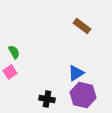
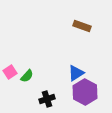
brown rectangle: rotated 18 degrees counterclockwise
green semicircle: moved 13 px right, 24 px down; rotated 72 degrees clockwise
purple hexagon: moved 2 px right, 3 px up; rotated 15 degrees clockwise
black cross: rotated 28 degrees counterclockwise
